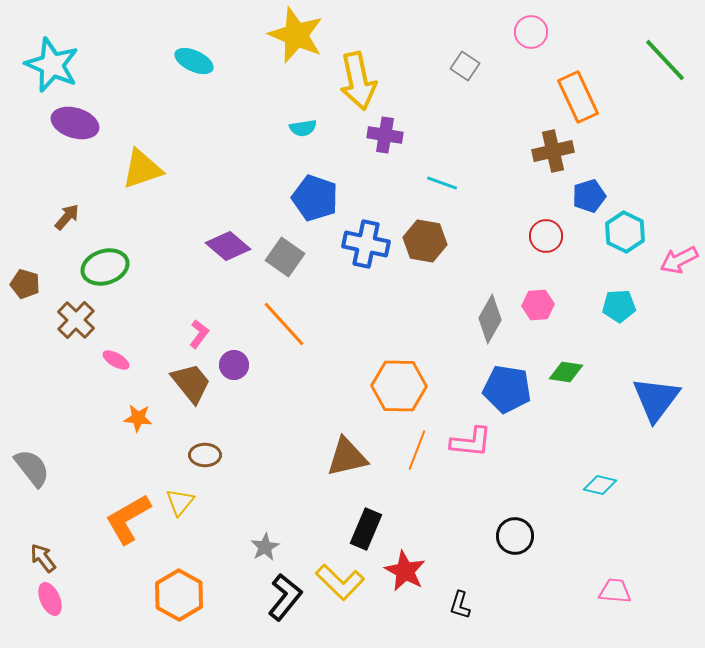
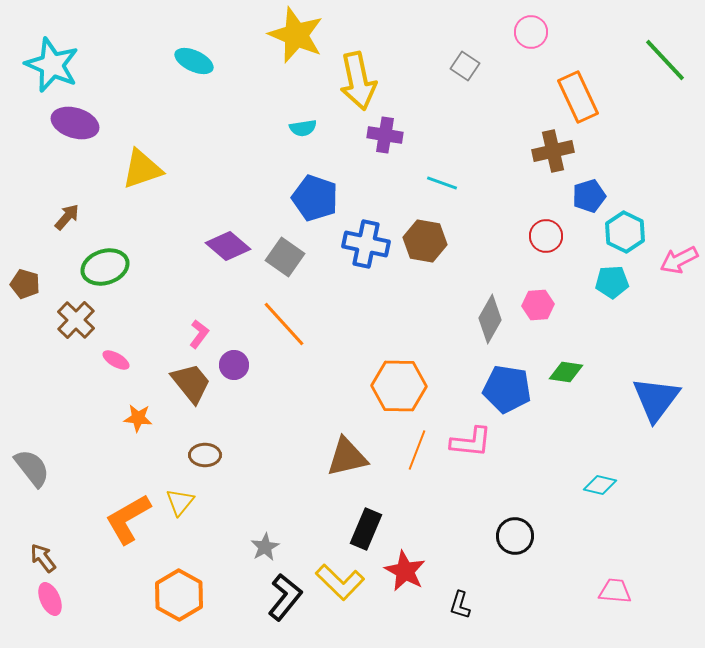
cyan pentagon at (619, 306): moved 7 px left, 24 px up
